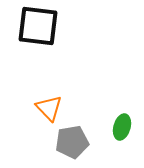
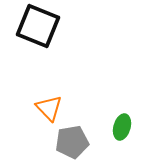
black square: rotated 15 degrees clockwise
